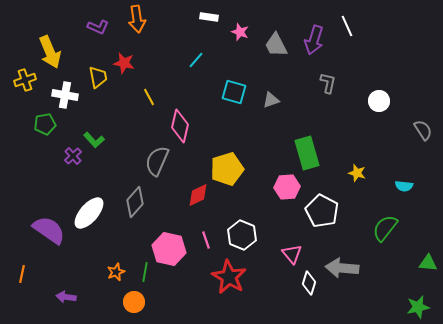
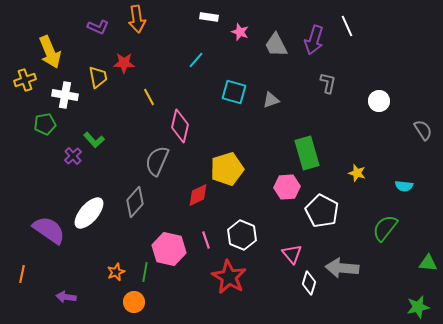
red star at (124, 63): rotated 10 degrees counterclockwise
